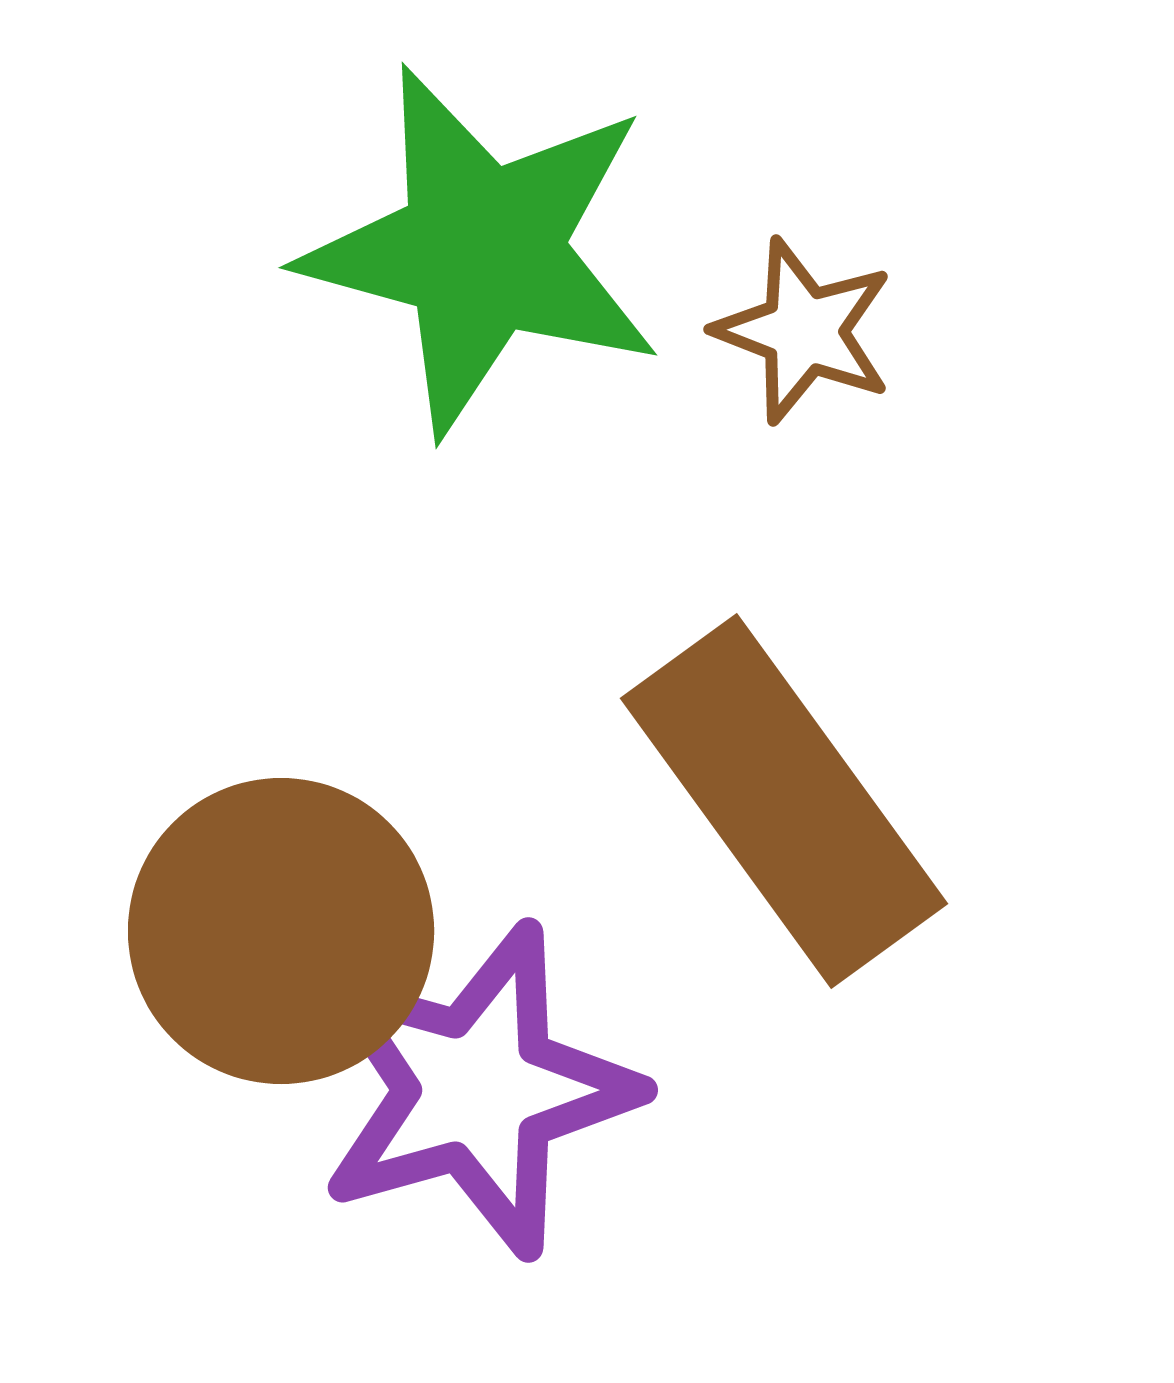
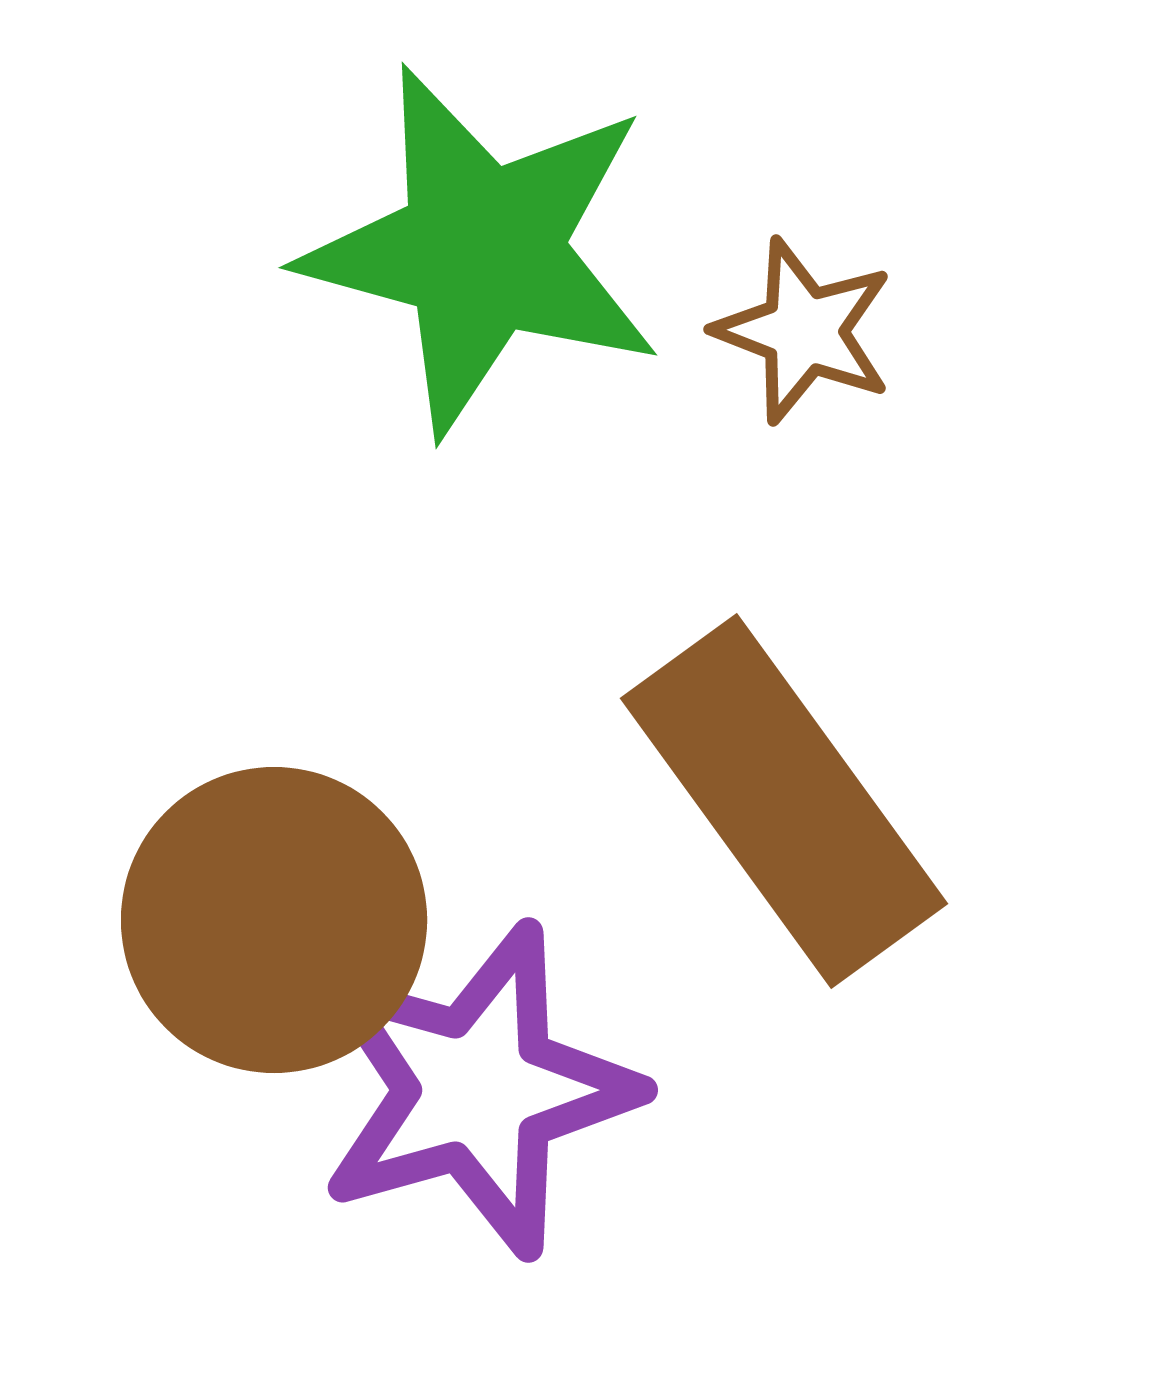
brown circle: moved 7 px left, 11 px up
